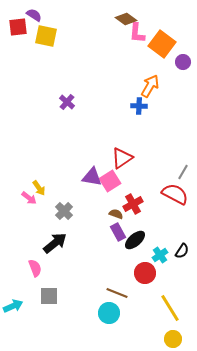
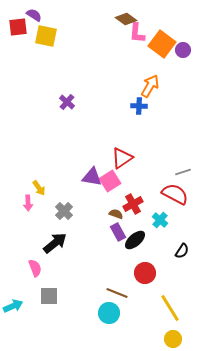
purple circle: moved 12 px up
gray line: rotated 42 degrees clockwise
pink arrow: moved 1 px left, 5 px down; rotated 49 degrees clockwise
cyan cross: moved 35 px up; rotated 14 degrees counterclockwise
